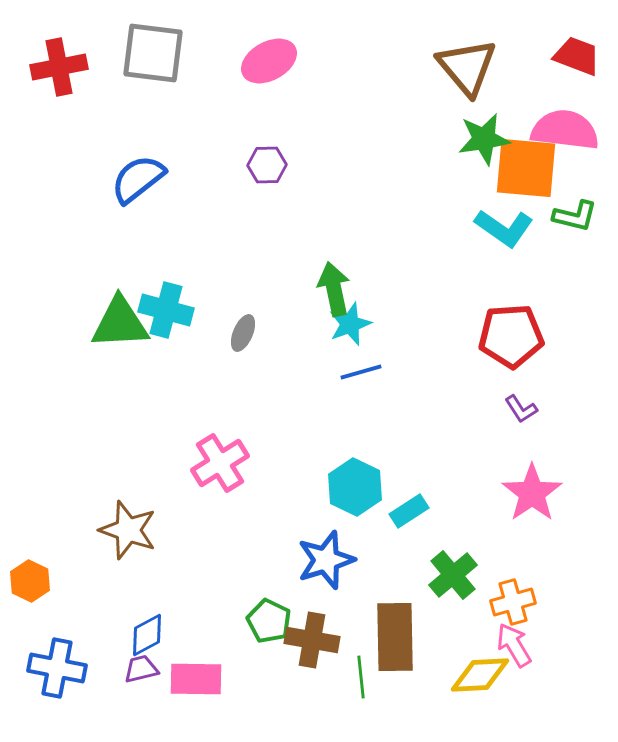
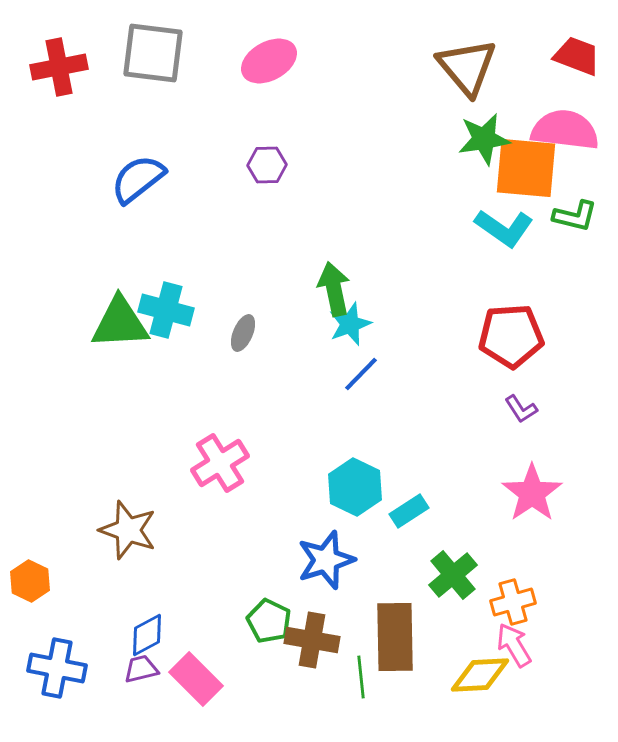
blue line: moved 2 px down; rotated 30 degrees counterclockwise
pink rectangle: rotated 44 degrees clockwise
